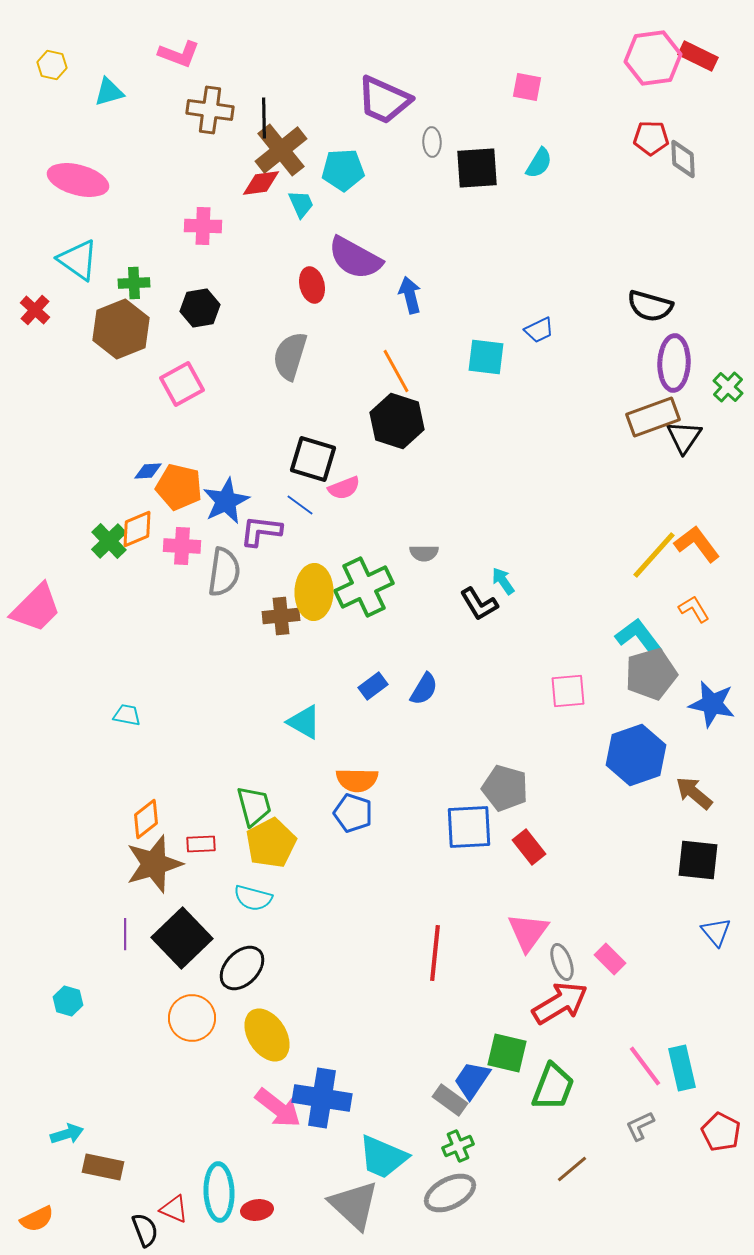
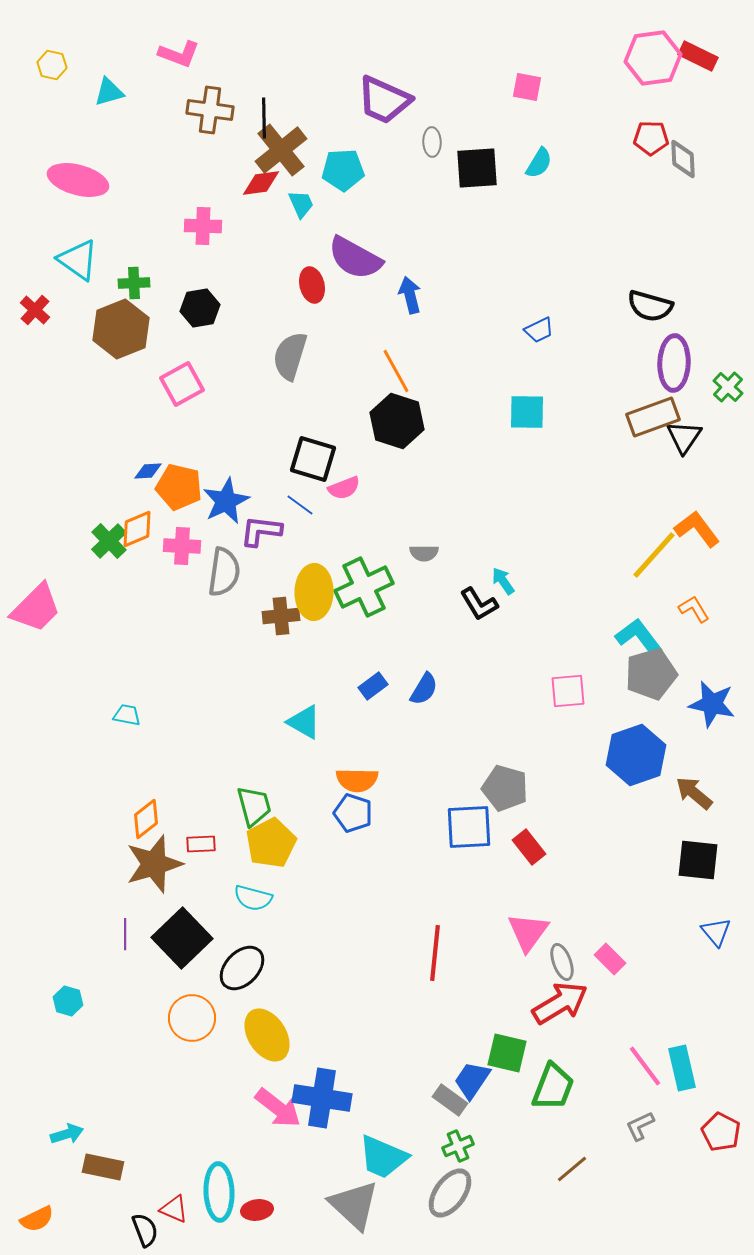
cyan square at (486, 357): moved 41 px right, 55 px down; rotated 6 degrees counterclockwise
orange L-shape at (697, 544): moved 15 px up
gray ellipse at (450, 1193): rotated 27 degrees counterclockwise
